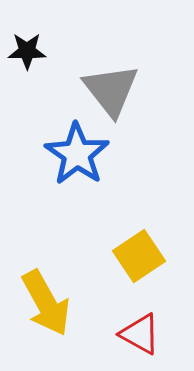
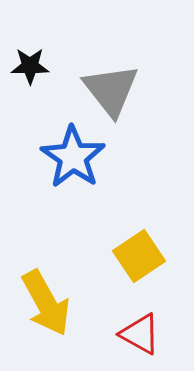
black star: moved 3 px right, 15 px down
blue star: moved 4 px left, 3 px down
